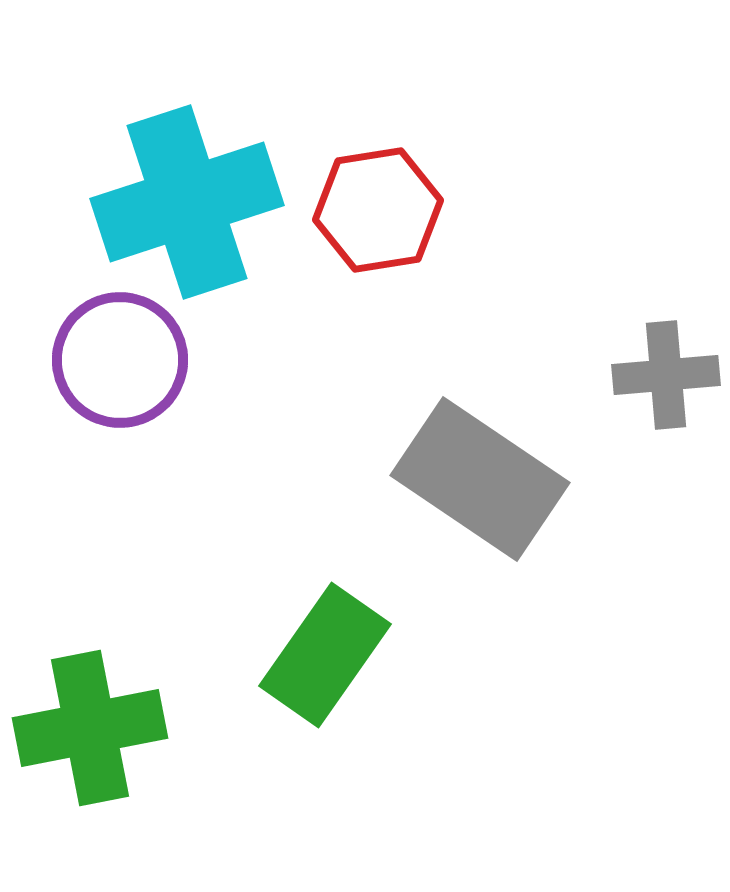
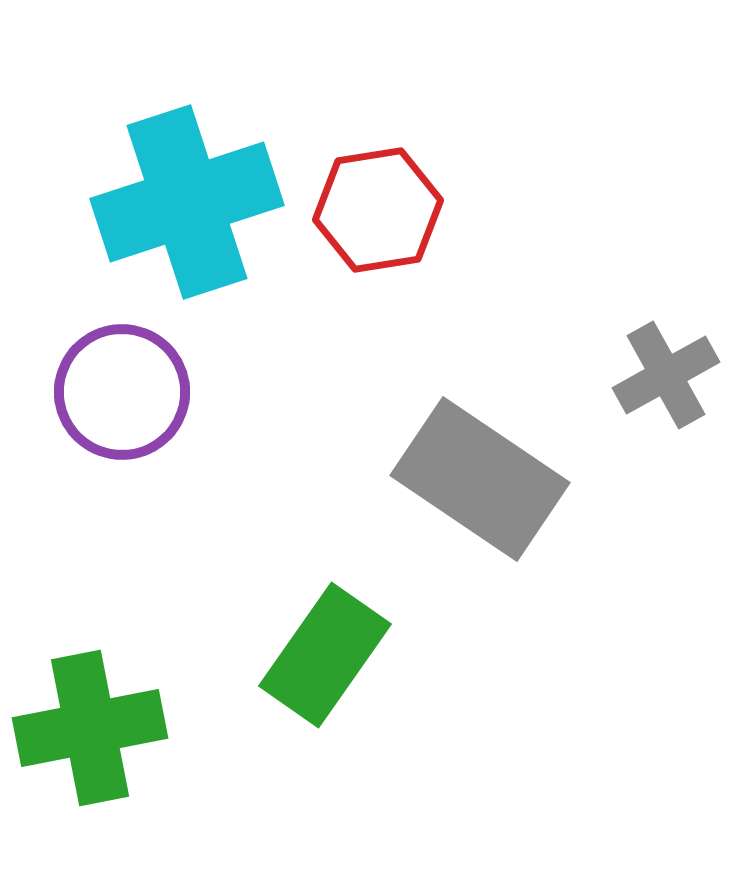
purple circle: moved 2 px right, 32 px down
gray cross: rotated 24 degrees counterclockwise
